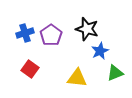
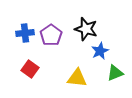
black star: moved 1 px left
blue cross: rotated 12 degrees clockwise
